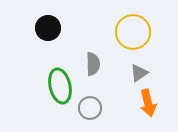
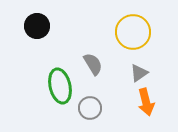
black circle: moved 11 px left, 2 px up
gray semicircle: rotated 30 degrees counterclockwise
orange arrow: moved 2 px left, 1 px up
